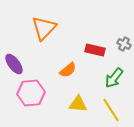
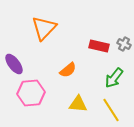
red rectangle: moved 4 px right, 4 px up
